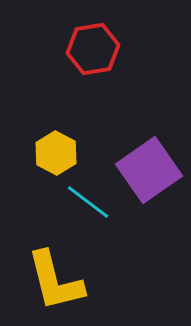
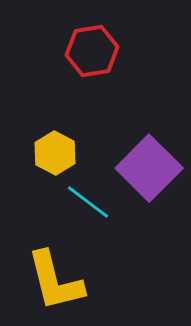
red hexagon: moved 1 px left, 2 px down
yellow hexagon: moved 1 px left
purple square: moved 2 px up; rotated 10 degrees counterclockwise
